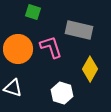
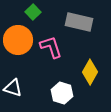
green square: rotated 28 degrees clockwise
gray rectangle: moved 8 px up
orange circle: moved 9 px up
yellow diamond: moved 3 px down
